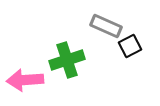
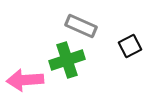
gray rectangle: moved 25 px left
